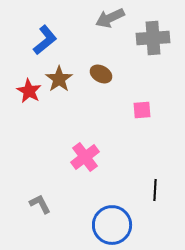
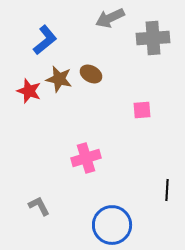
brown ellipse: moved 10 px left
brown star: rotated 24 degrees counterclockwise
red star: rotated 10 degrees counterclockwise
pink cross: moved 1 px right, 1 px down; rotated 20 degrees clockwise
black line: moved 12 px right
gray L-shape: moved 1 px left, 2 px down
